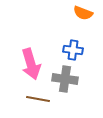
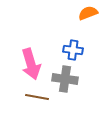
orange semicircle: moved 5 px right; rotated 138 degrees clockwise
brown line: moved 1 px left, 2 px up
